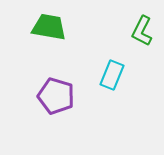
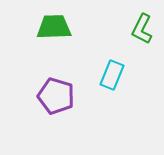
green trapezoid: moved 5 px right; rotated 12 degrees counterclockwise
green L-shape: moved 2 px up
